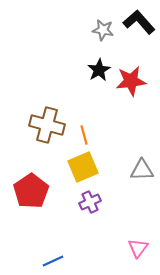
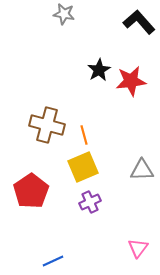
gray star: moved 39 px left, 16 px up
